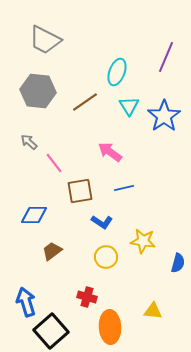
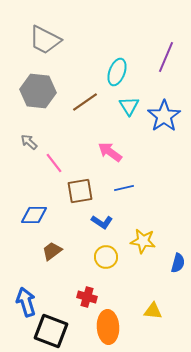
orange ellipse: moved 2 px left
black square: rotated 28 degrees counterclockwise
